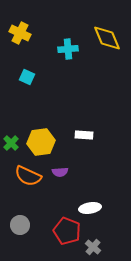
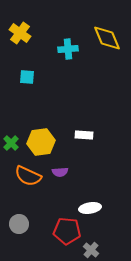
yellow cross: rotated 10 degrees clockwise
cyan square: rotated 21 degrees counterclockwise
gray circle: moved 1 px left, 1 px up
red pentagon: rotated 16 degrees counterclockwise
gray cross: moved 2 px left, 3 px down
